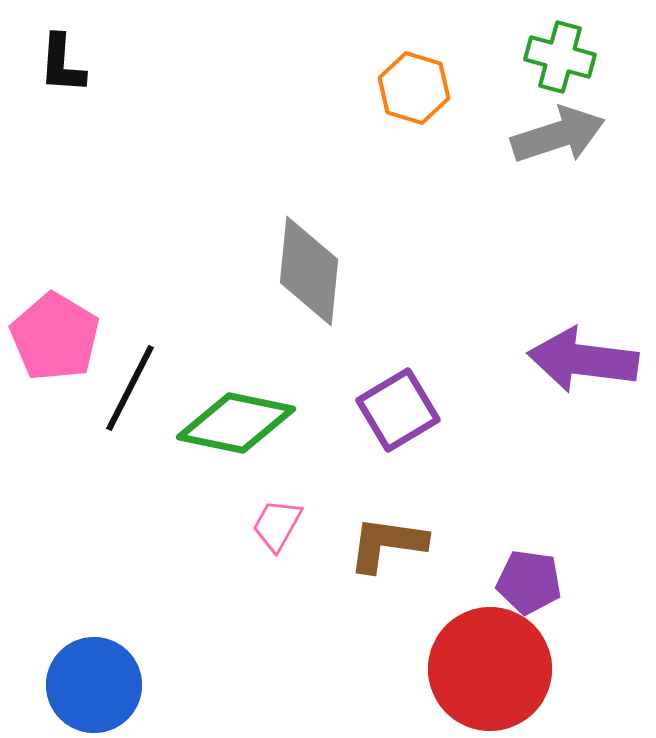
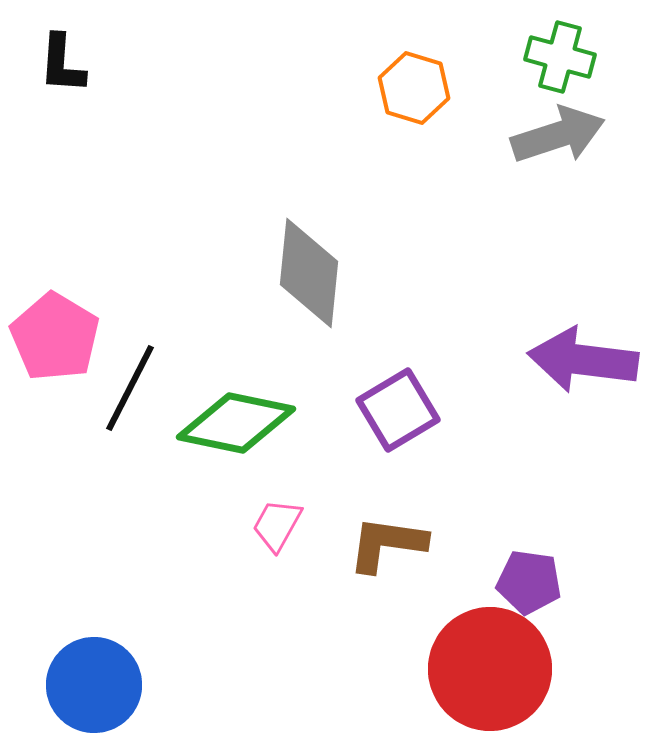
gray diamond: moved 2 px down
